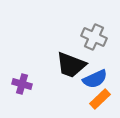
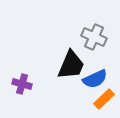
black trapezoid: rotated 88 degrees counterclockwise
orange rectangle: moved 4 px right
